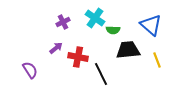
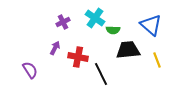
purple arrow: moved 1 px left; rotated 24 degrees counterclockwise
